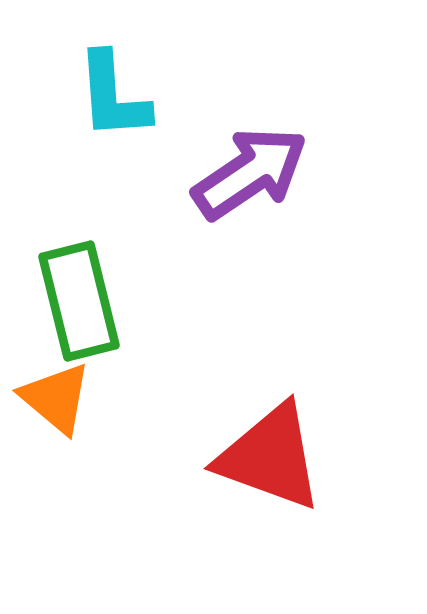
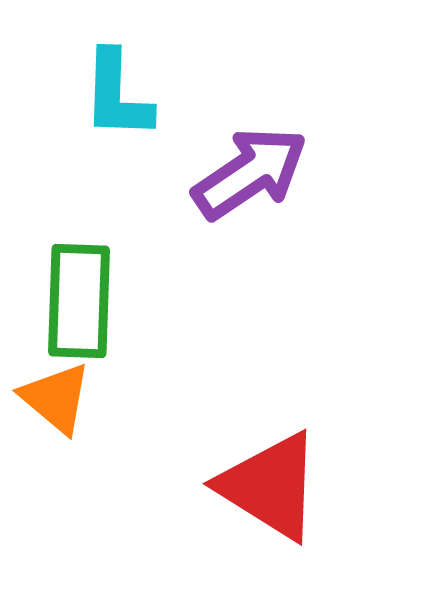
cyan L-shape: moved 4 px right, 1 px up; rotated 6 degrees clockwise
green rectangle: rotated 16 degrees clockwise
red triangle: moved 29 px down; rotated 12 degrees clockwise
